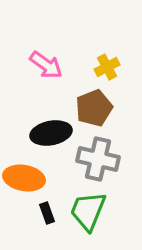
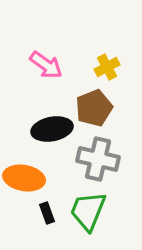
black ellipse: moved 1 px right, 4 px up
